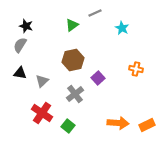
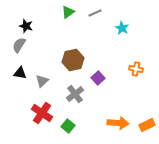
green triangle: moved 4 px left, 13 px up
gray semicircle: moved 1 px left
